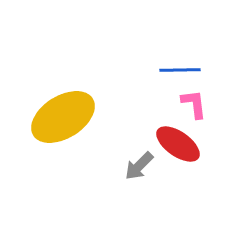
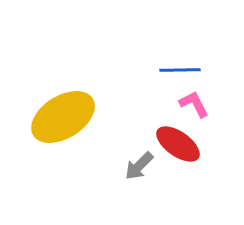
pink L-shape: rotated 20 degrees counterclockwise
